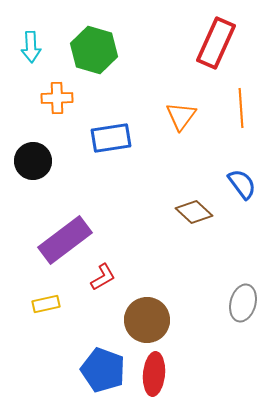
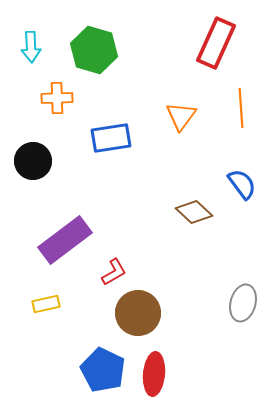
red L-shape: moved 11 px right, 5 px up
brown circle: moved 9 px left, 7 px up
blue pentagon: rotated 6 degrees clockwise
